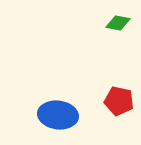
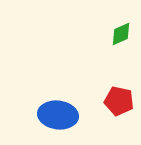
green diamond: moved 3 px right, 11 px down; rotated 35 degrees counterclockwise
